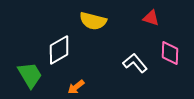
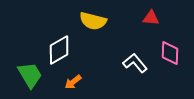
red triangle: rotated 12 degrees counterclockwise
orange arrow: moved 3 px left, 5 px up
